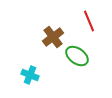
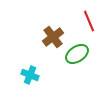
green ellipse: moved 2 px up; rotated 70 degrees counterclockwise
